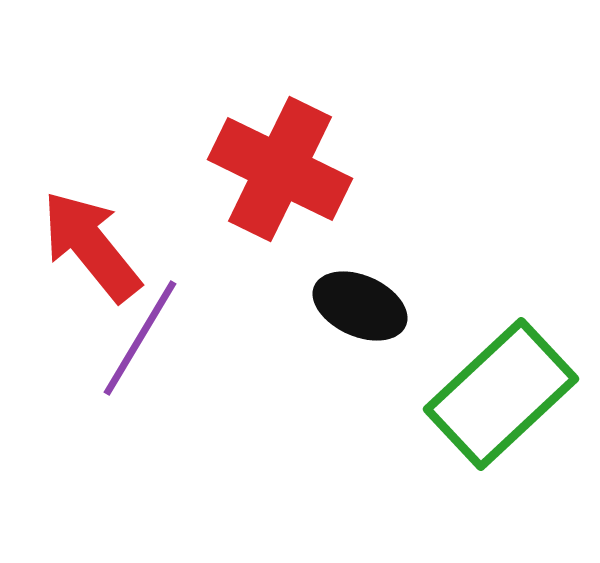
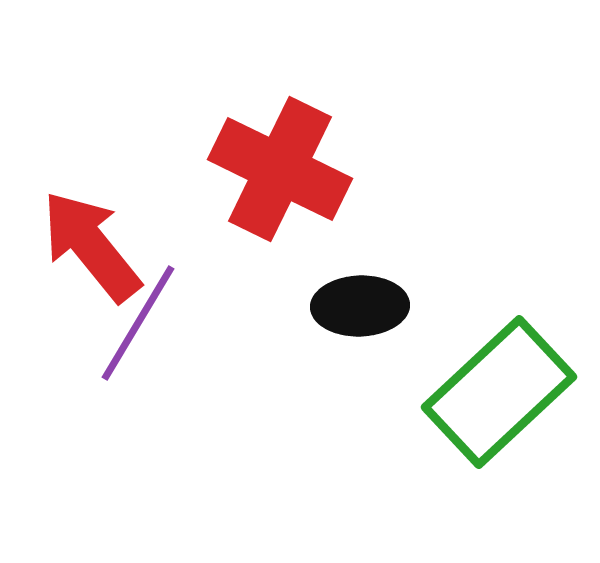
black ellipse: rotated 26 degrees counterclockwise
purple line: moved 2 px left, 15 px up
green rectangle: moved 2 px left, 2 px up
